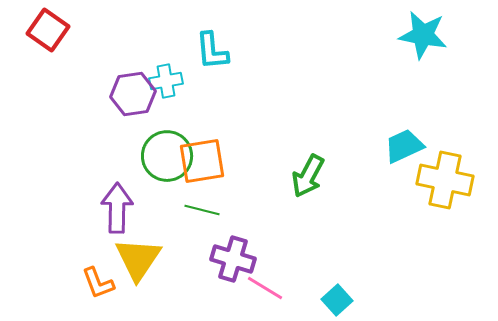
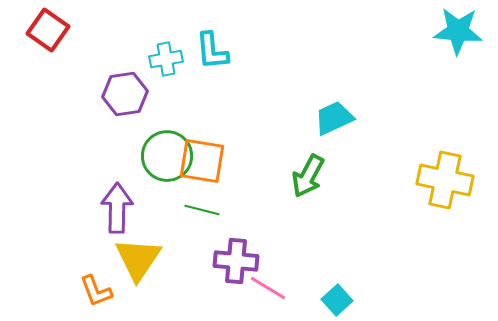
cyan star: moved 35 px right, 4 px up; rotated 6 degrees counterclockwise
cyan cross: moved 22 px up
purple hexagon: moved 8 px left
cyan trapezoid: moved 70 px left, 28 px up
orange square: rotated 18 degrees clockwise
purple cross: moved 3 px right, 2 px down; rotated 12 degrees counterclockwise
orange L-shape: moved 2 px left, 8 px down
pink line: moved 3 px right
